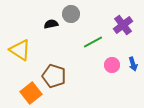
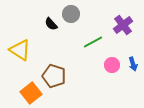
black semicircle: rotated 120 degrees counterclockwise
